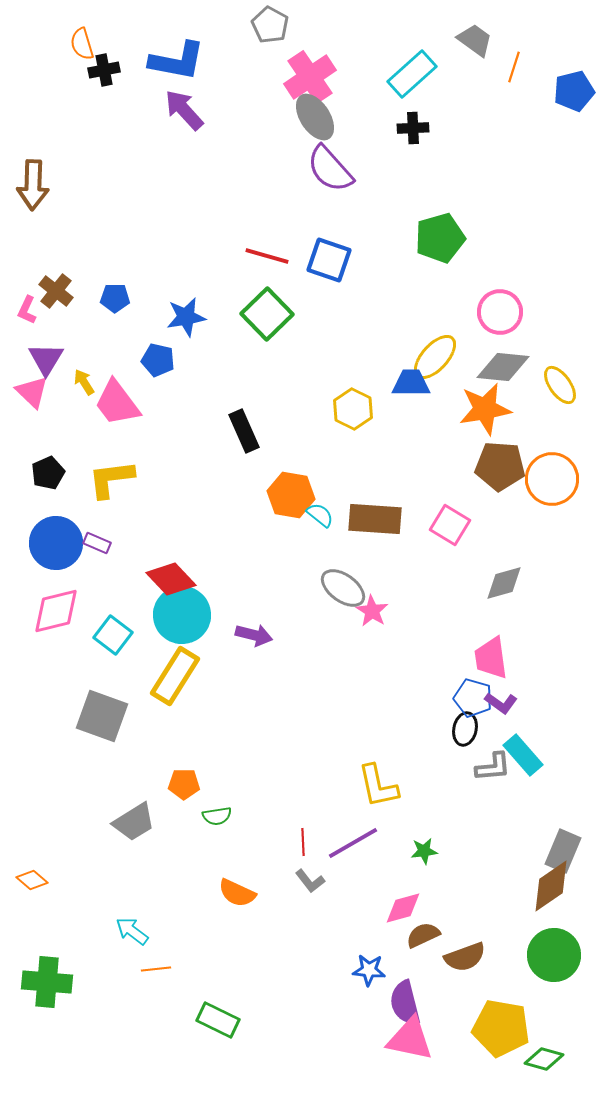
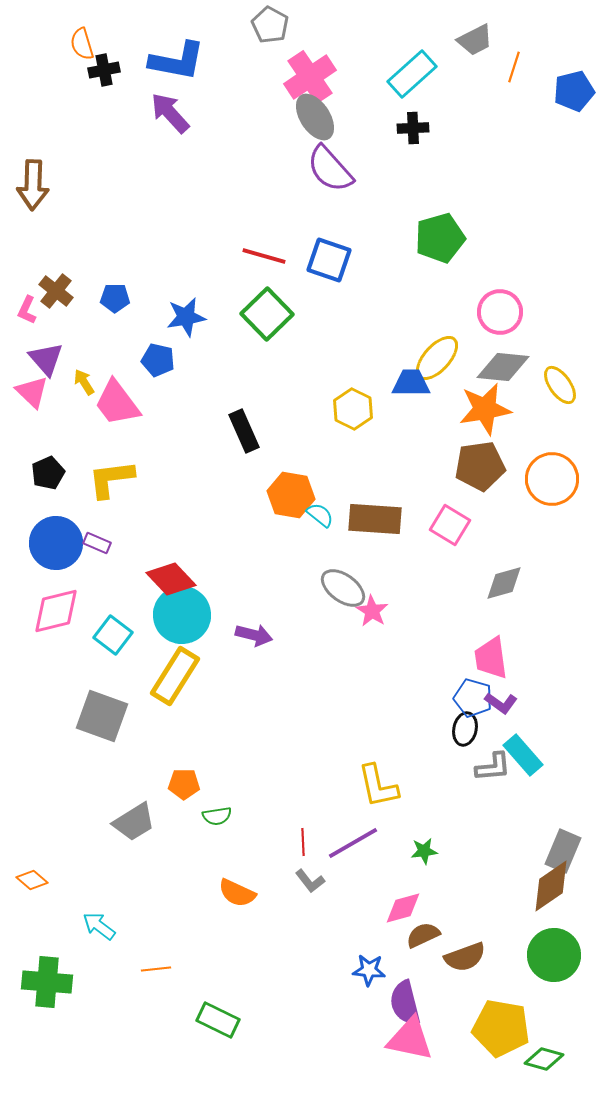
gray trapezoid at (475, 40): rotated 117 degrees clockwise
purple arrow at (184, 110): moved 14 px left, 3 px down
red line at (267, 256): moved 3 px left
yellow ellipse at (435, 357): moved 2 px right, 1 px down
purple triangle at (46, 359): rotated 12 degrees counterclockwise
brown pentagon at (500, 466): moved 20 px left; rotated 12 degrees counterclockwise
cyan arrow at (132, 931): moved 33 px left, 5 px up
